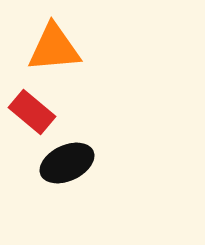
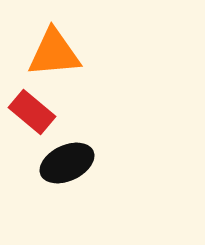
orange triangle: moved 5 px down
